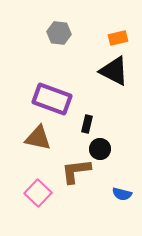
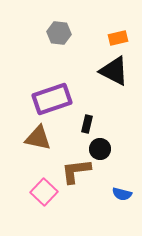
purple rectangle: rotated 39 degrees counterclockwise
pink square: moved 6 px right, 1 px up
